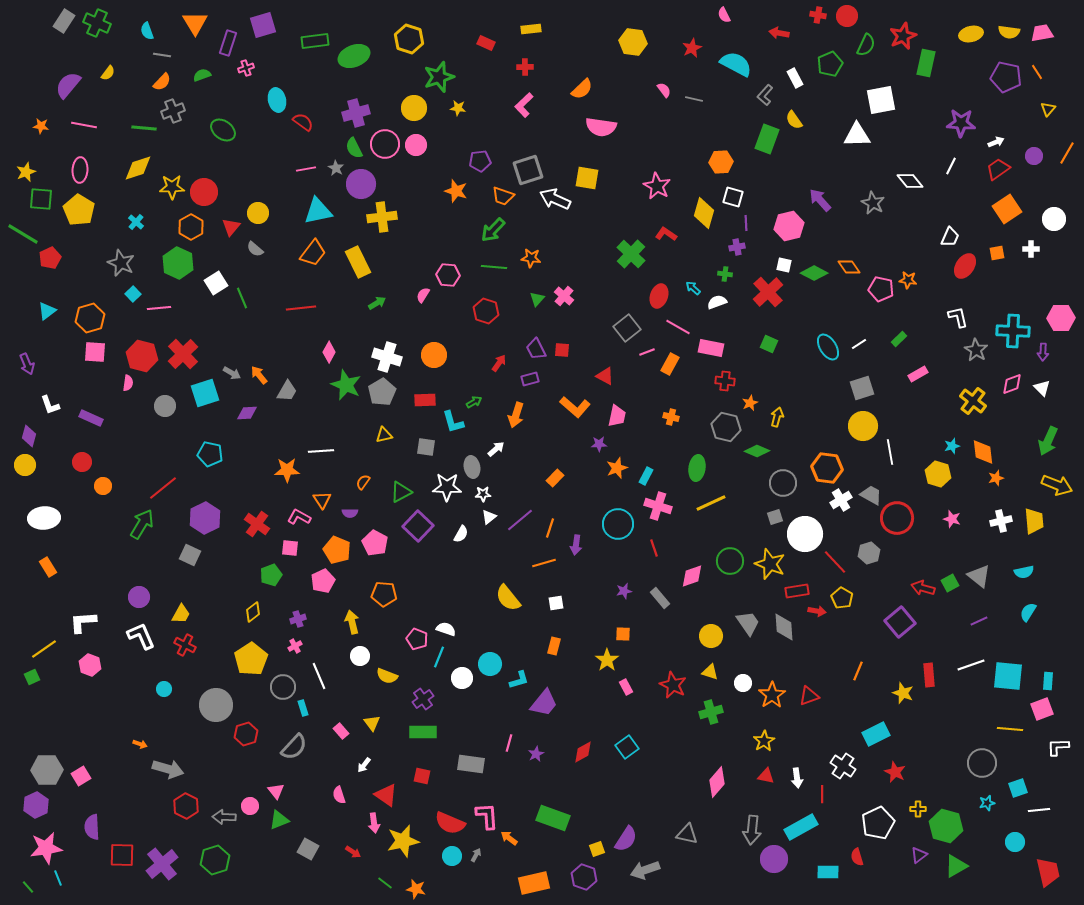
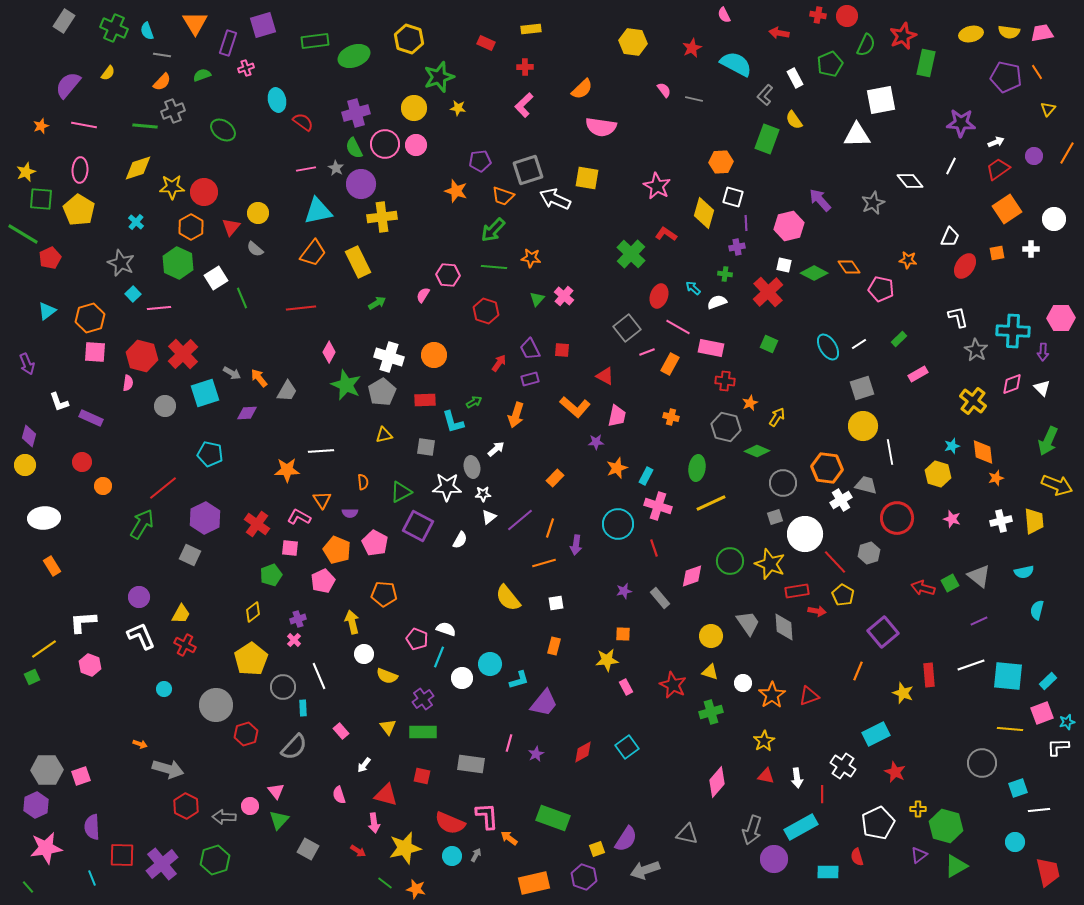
green cross at (97, 23): moved 17 px right, 5 px down
orange star at (41, 126): rotated 28 degrees counterclockwise
green line at (144, 128): moved 1 px right, 2 px up
gray star at (873, 203): rotated 20 degrees clockwise
orange star at (908, 280): moved 20 px up
white square at (216, 283): moved 5 px up
purple trapezoid at (536, 349): moved 6 px left
white cross at (387, 357): moved 2 px right
orange arrow at (259, 375): moved 3 px down
white L-shape at (50, 405): moved 9 px right, 3 px up
yellow arrow at (777, 417): rotated 18 degrees clockwise
purple star at (599, 444): moved 3 px left, 2 px up
orange semicircle at (363, 482): rotated 140 degrees clockwise
gray trapezoid at (871, 495): moved 5 px left, 10 px up; rotated 15 degrees counterclockwise
purple square at (418, 526): rotated 16 degrees counterclockwise
white semicircle at (461, 534): moved 1 px left, 6 px down
orange rectangle at (48, 567): moved 4 px right, 1 px up
yellow pentagon at (842, 598): moved 1 px right, 3 px up
cyan semicircle at (1028, 612): moved 9 px right, 2 px up; rotated 18 degrees counterclockwise
purple square at (900, 622): moved 17 px left, 10 px down
pink cross at (295, 646): moved 1 px left, 6 px up; rotated 16 degrees counterclockwise
white circle at (360, 656): moved 4 px right, 2 px up
yellow star at (607, 660): rotated 30 degrees clockwise
cyan rectangle at (1048, 681): rotated 42 degrees clockwise
cyan rectangle at (303, 708): rotated 14 degrees clockwise
pink square at (1042, 709): moved 4 px down
yellow triangle at (372, 723): moved 16 px right, 4 px down
pink square at (81, 776): rotated 12 degrees clockwise
red triangle at (386, 795): rotated 20 degrees counterclockwise
cyan star at (987, 803): moved 80 px right, 81 px up
green triangle at (279, 820): rotated 25 degrees counterclockwise
gray arrow at (752, 830): rotated 12 degrees clockwise
yellow star at (403, 841): moved 2 px right, 7 px down
red arrow at (353, 852): moved 5 px right, 1 px up
cyan line at (58, 878): moved 34 px right
